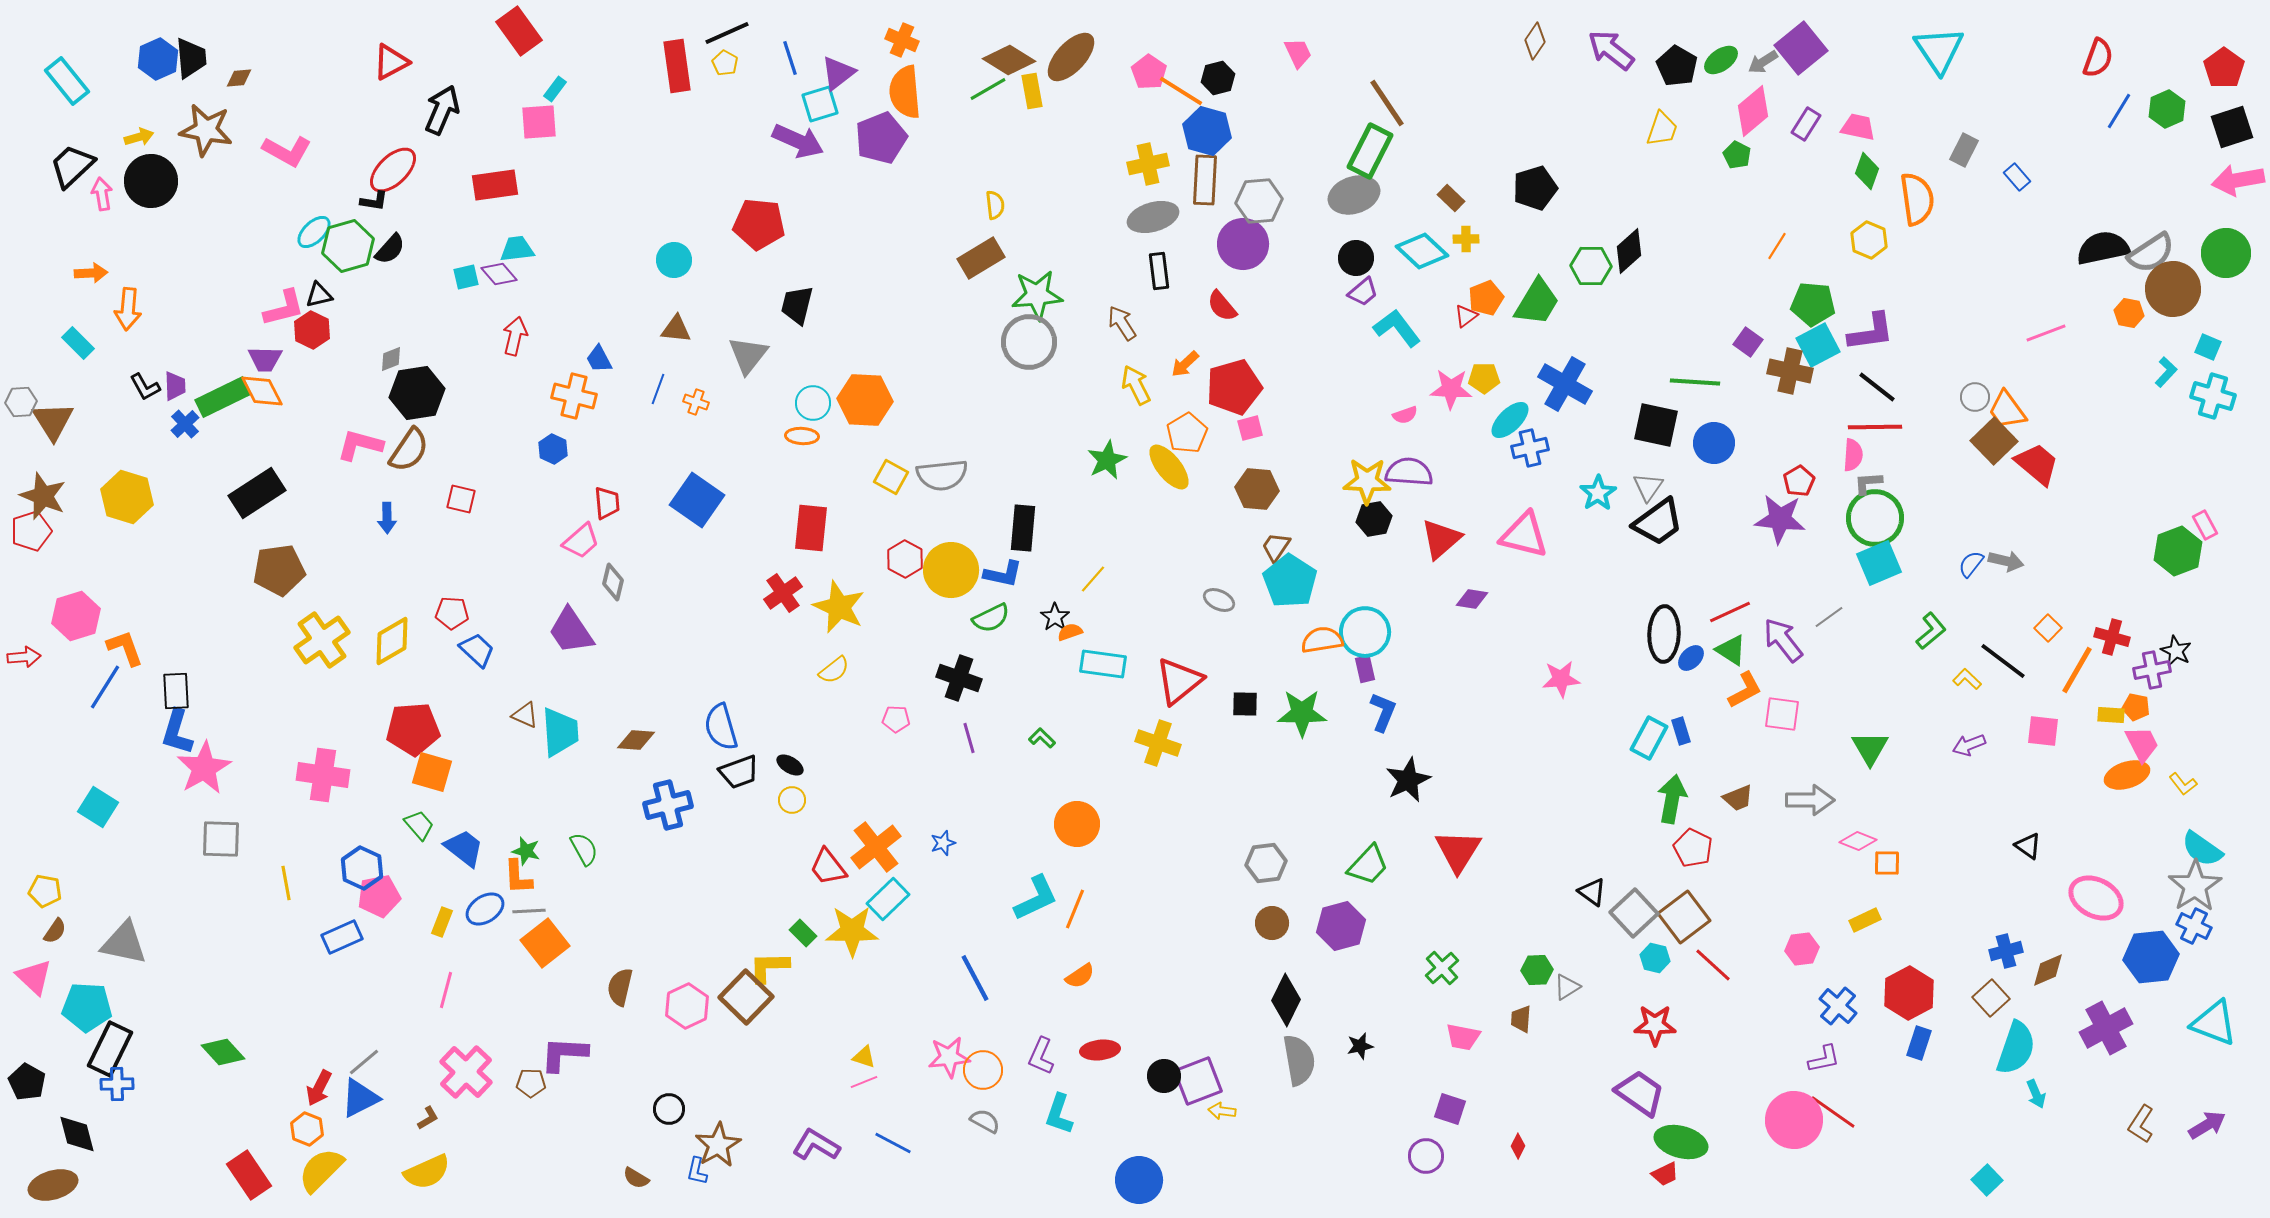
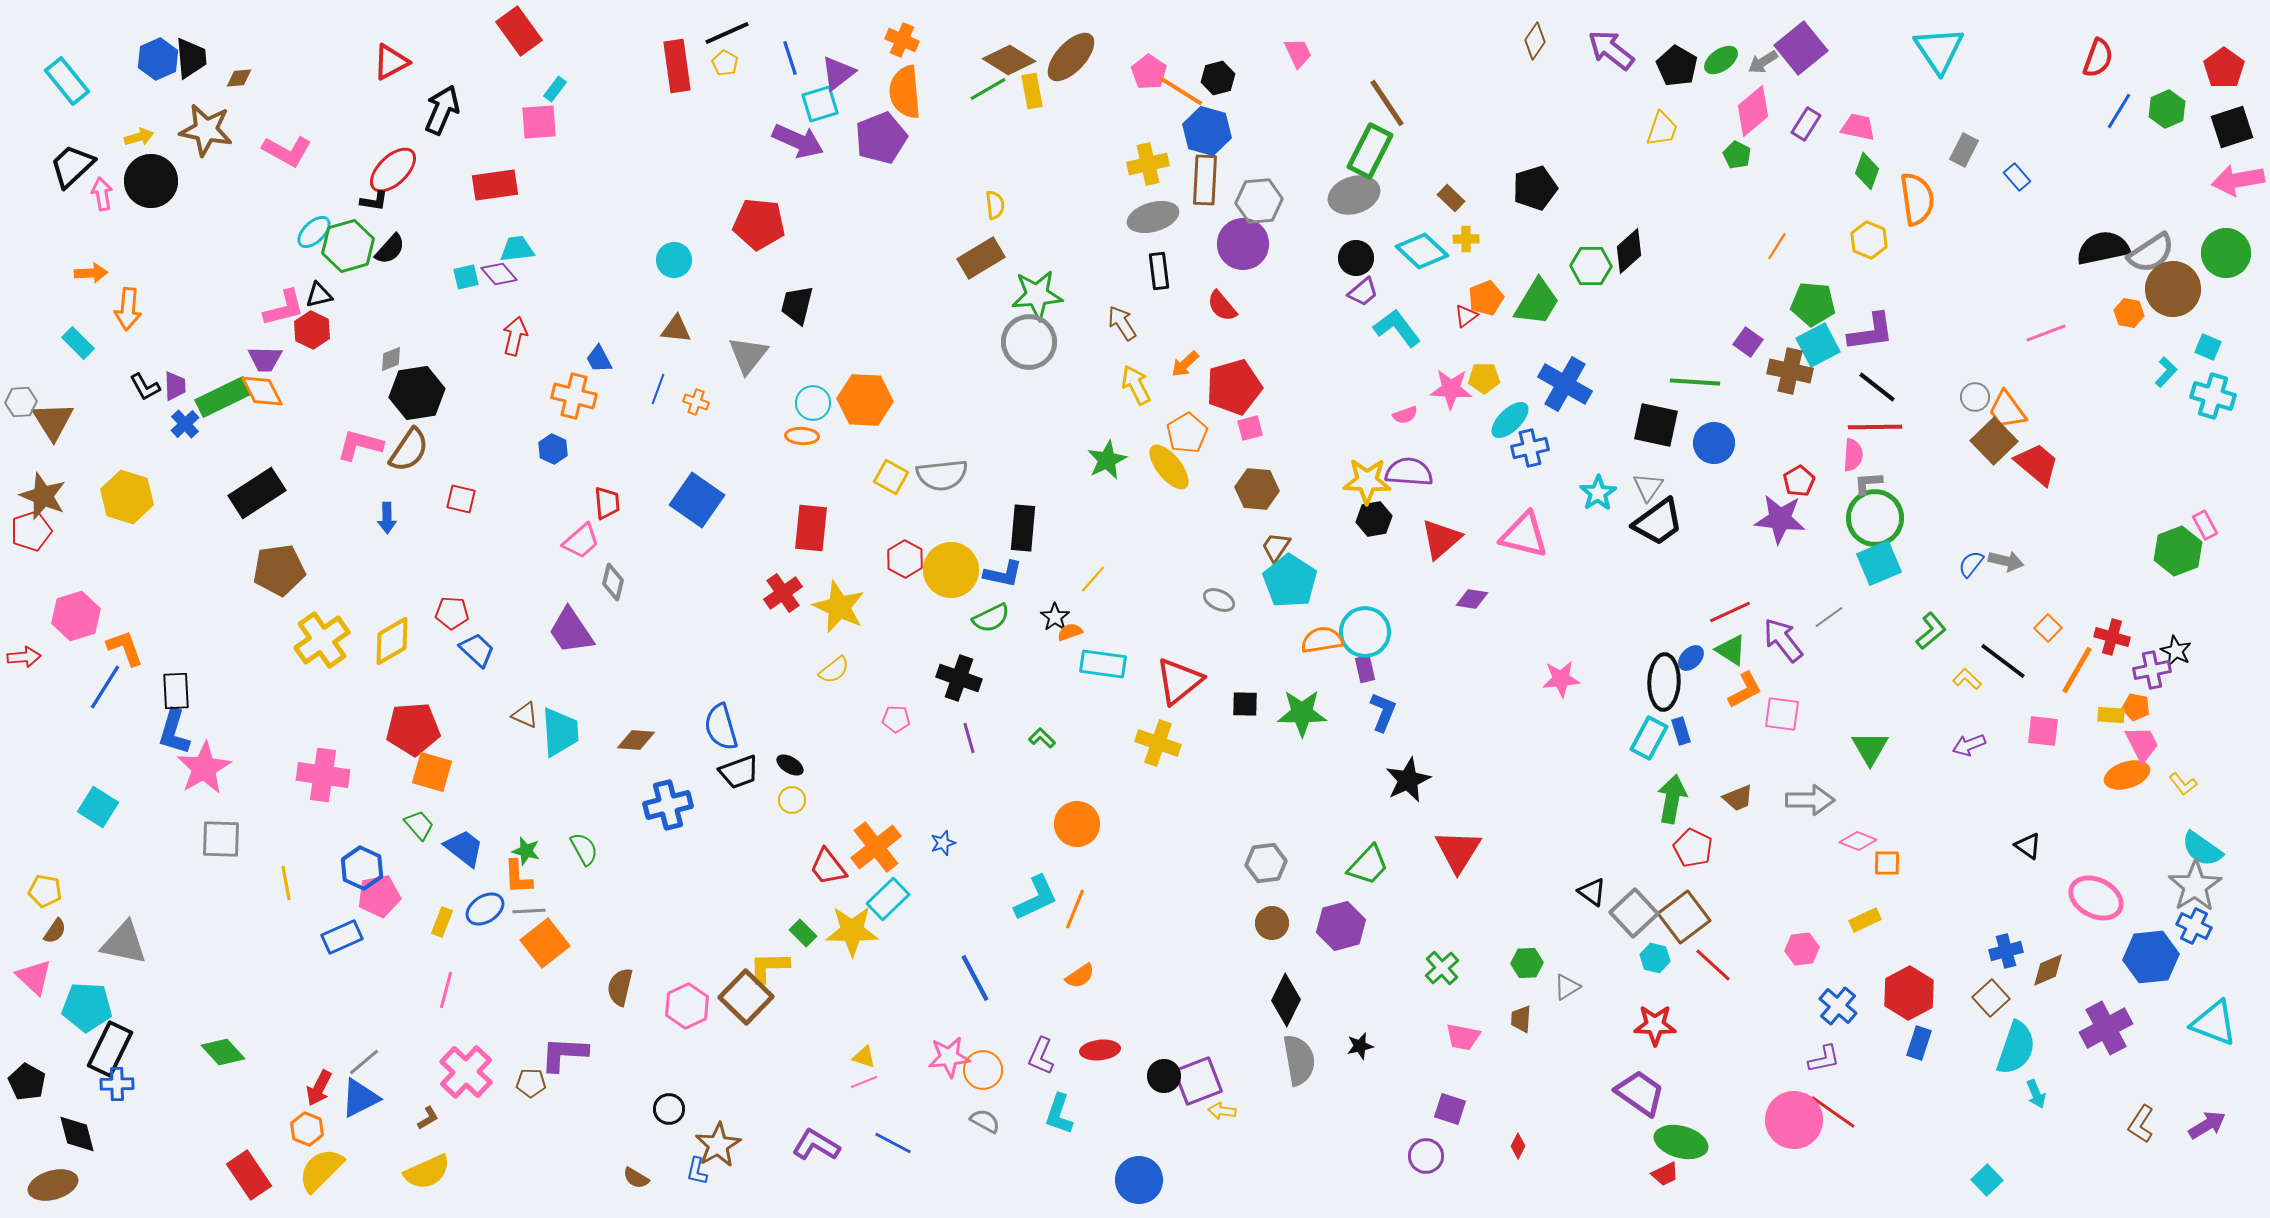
black ellipse at (1664, 634): moved 48 px down
blue L-shape at (177, 732): moved 3 px left
green hexagon at (1537, 970): moved 10 px left, 7 px up
